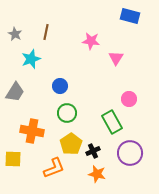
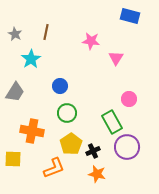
cyan star: rotated 12 degrees counterclockwise
purple circle: moved 3 px left, 6 px up
